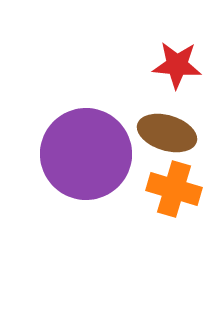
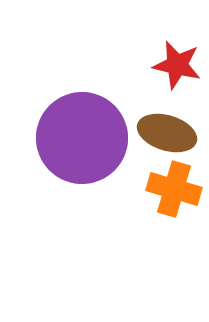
red star: rotated 9 degrees clockwise
purple circle: moved 4 px left, 16 px up
